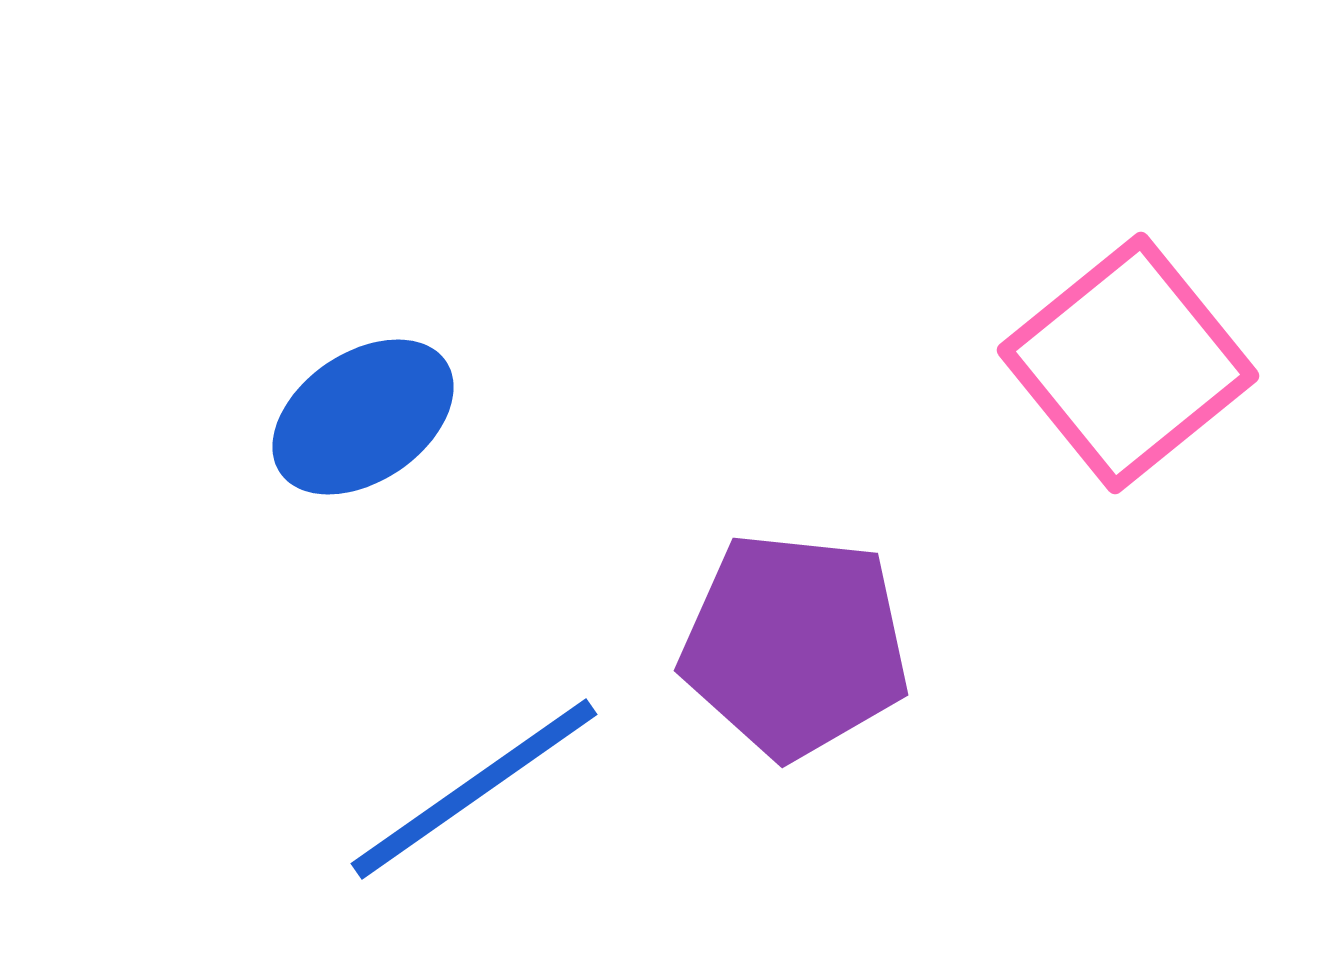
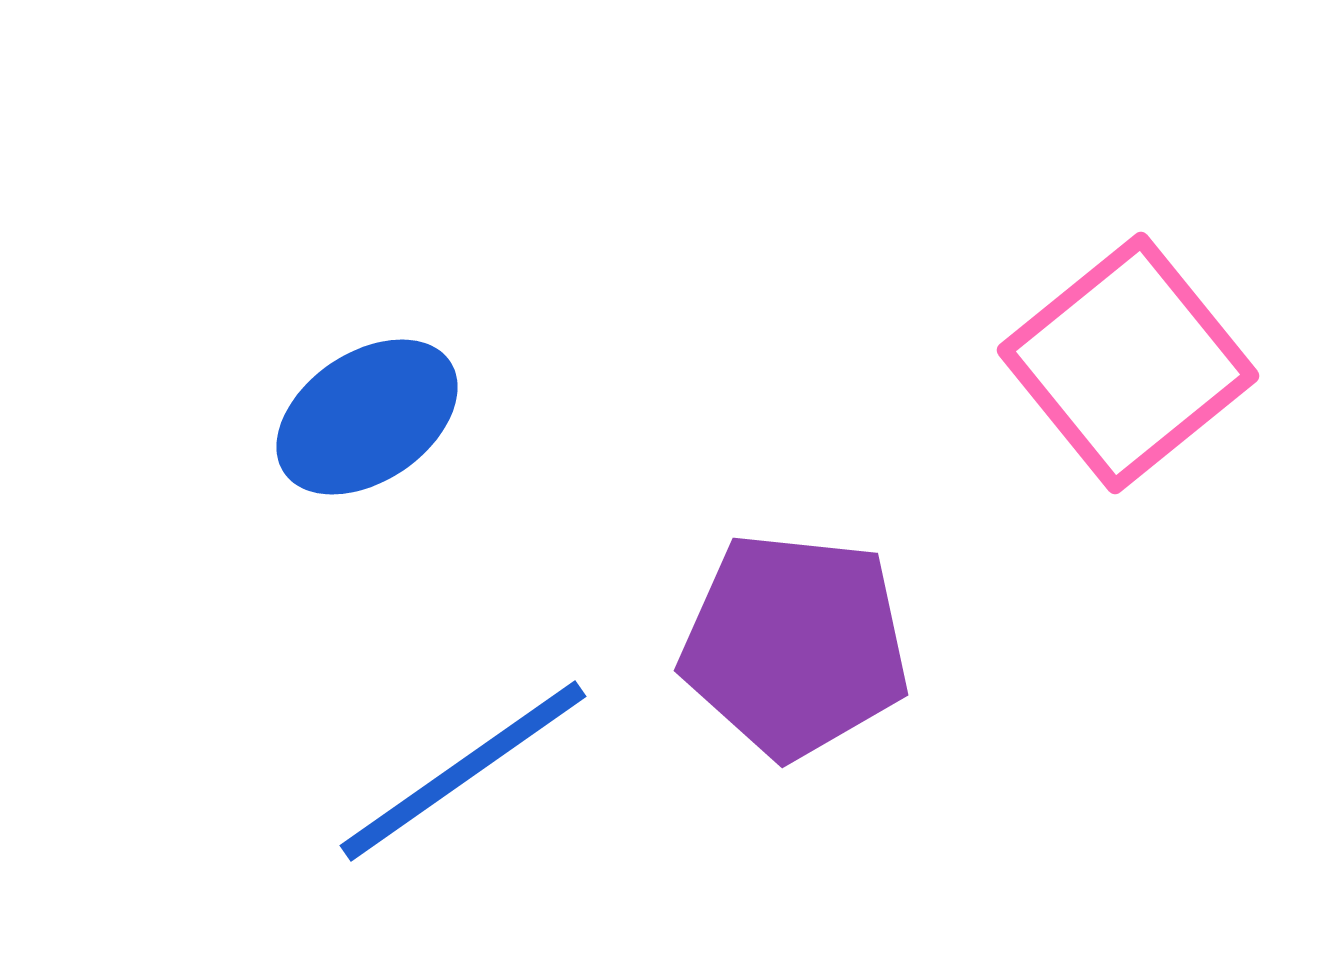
blue ellipse: moved 4 px right
blue line: moved 11 px left, 18 px up
